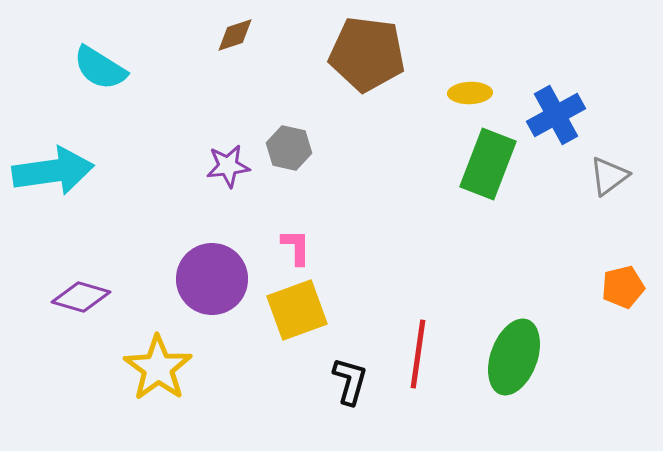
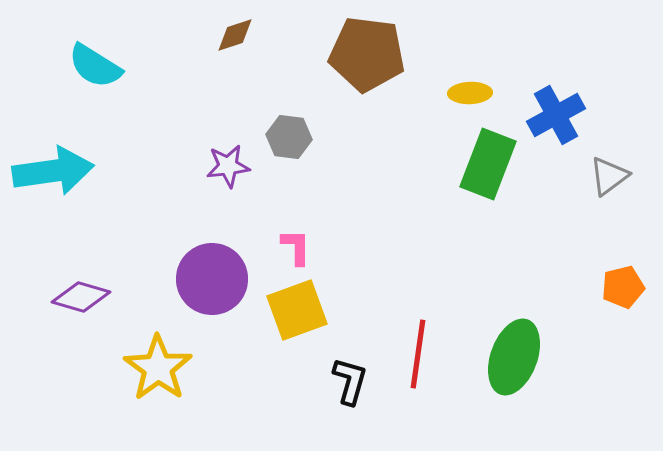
cyan semicircle: moved 5 px left, 2 px up
gray hexagon: moved 11 px up; rotated 6 degrees counterclockwise
